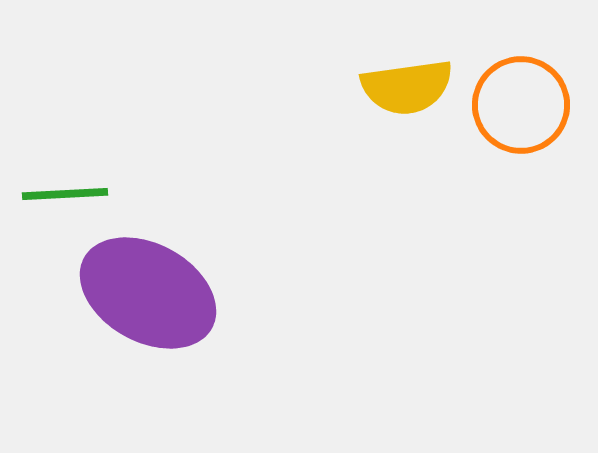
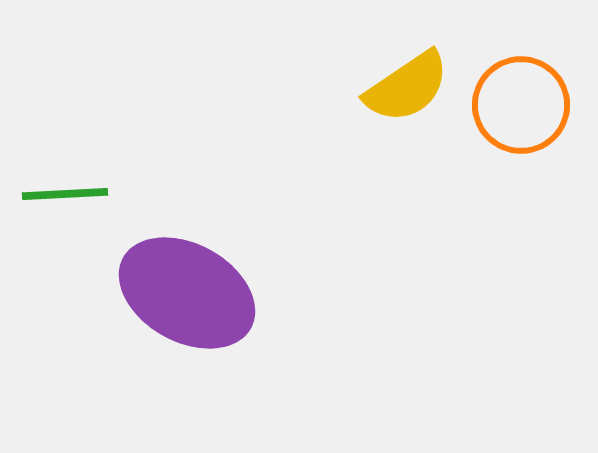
yellow semicircle: rotated 26 degrees counterclockwise
purple ellipse: moved 39 px right
